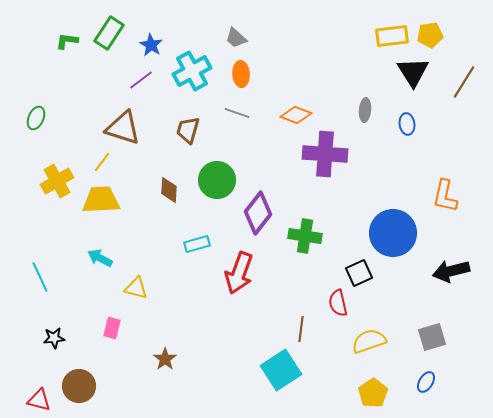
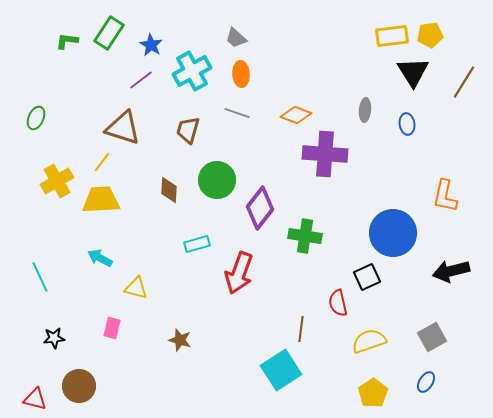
purple diamond at (258, 213): moved 2 px right, 5 px up
black square at (359, 273): moved 8 px right, 4 px down
gray square at (432, 337): rotated 12 degrees counterclockwise
brown star at (165, 359): moved 15 px right, 19 px up; rotated 20 degrees counterclockwise
red triangle at (39, 400): moved 4 px left, 1 px up
